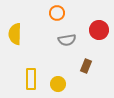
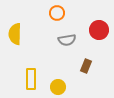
yellow circle: moved 3 px down
